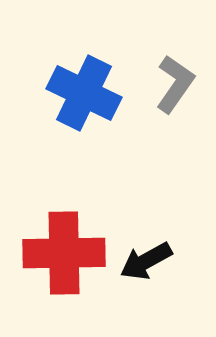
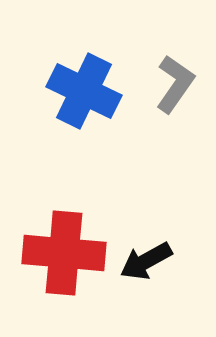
blue cross: moved 2 px up
red cross: rotated 6 degrees clockwise
